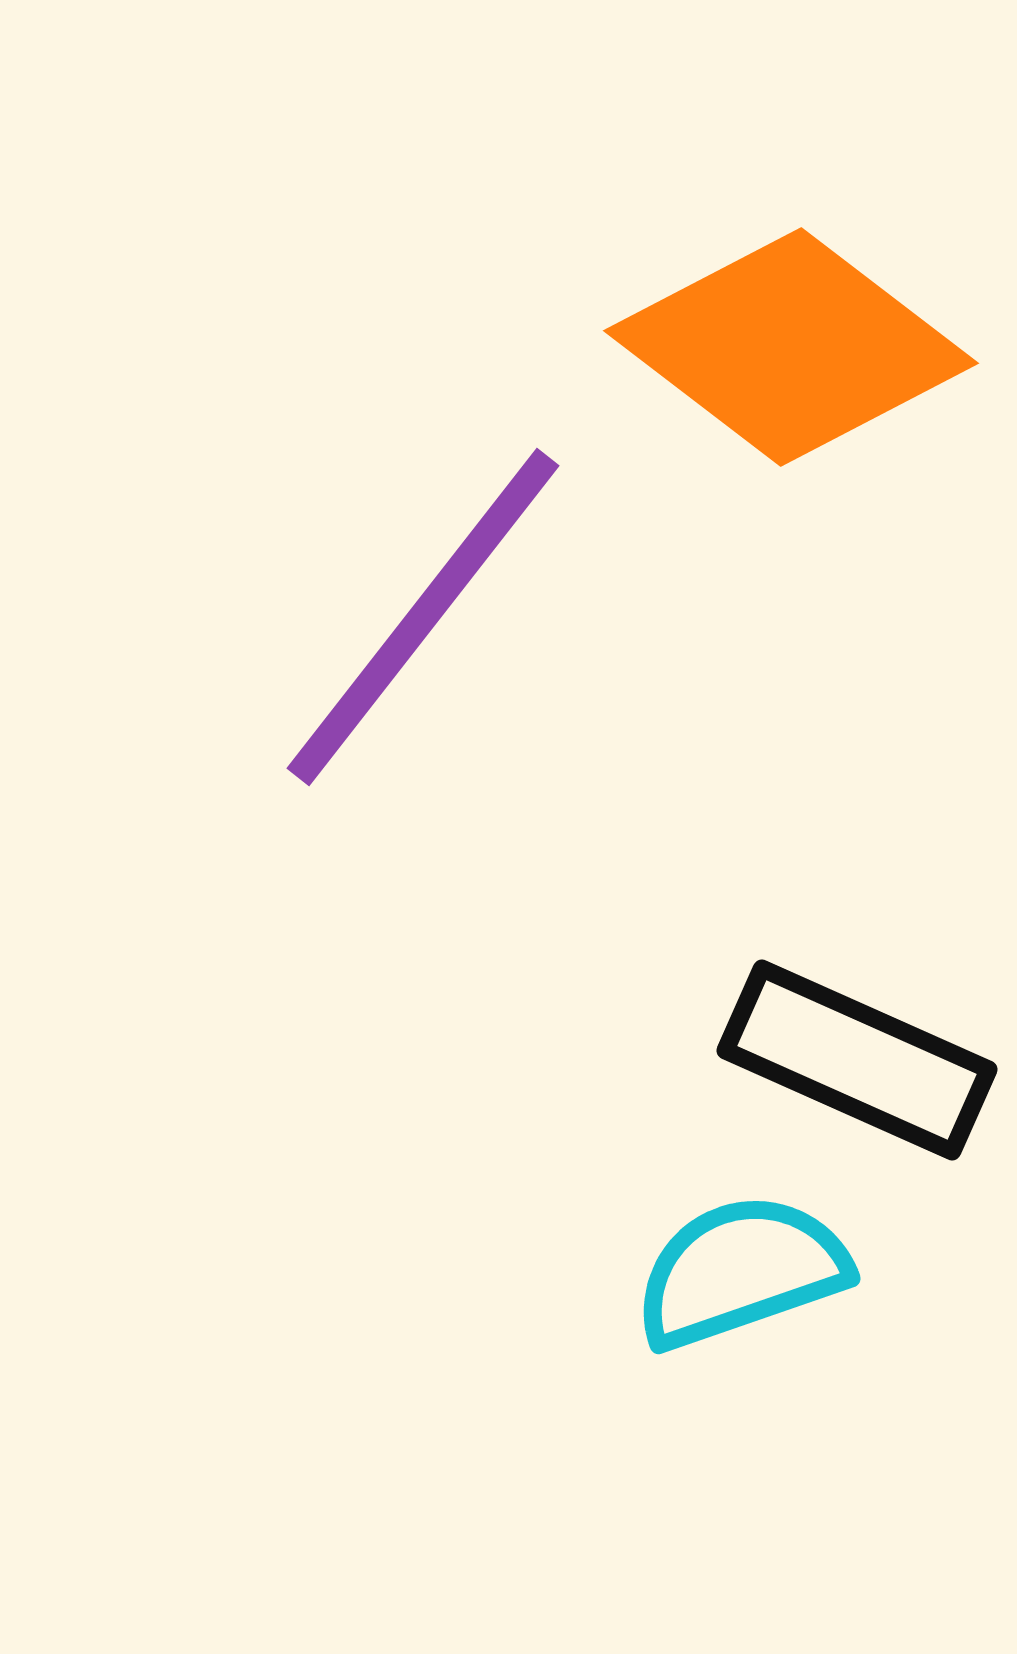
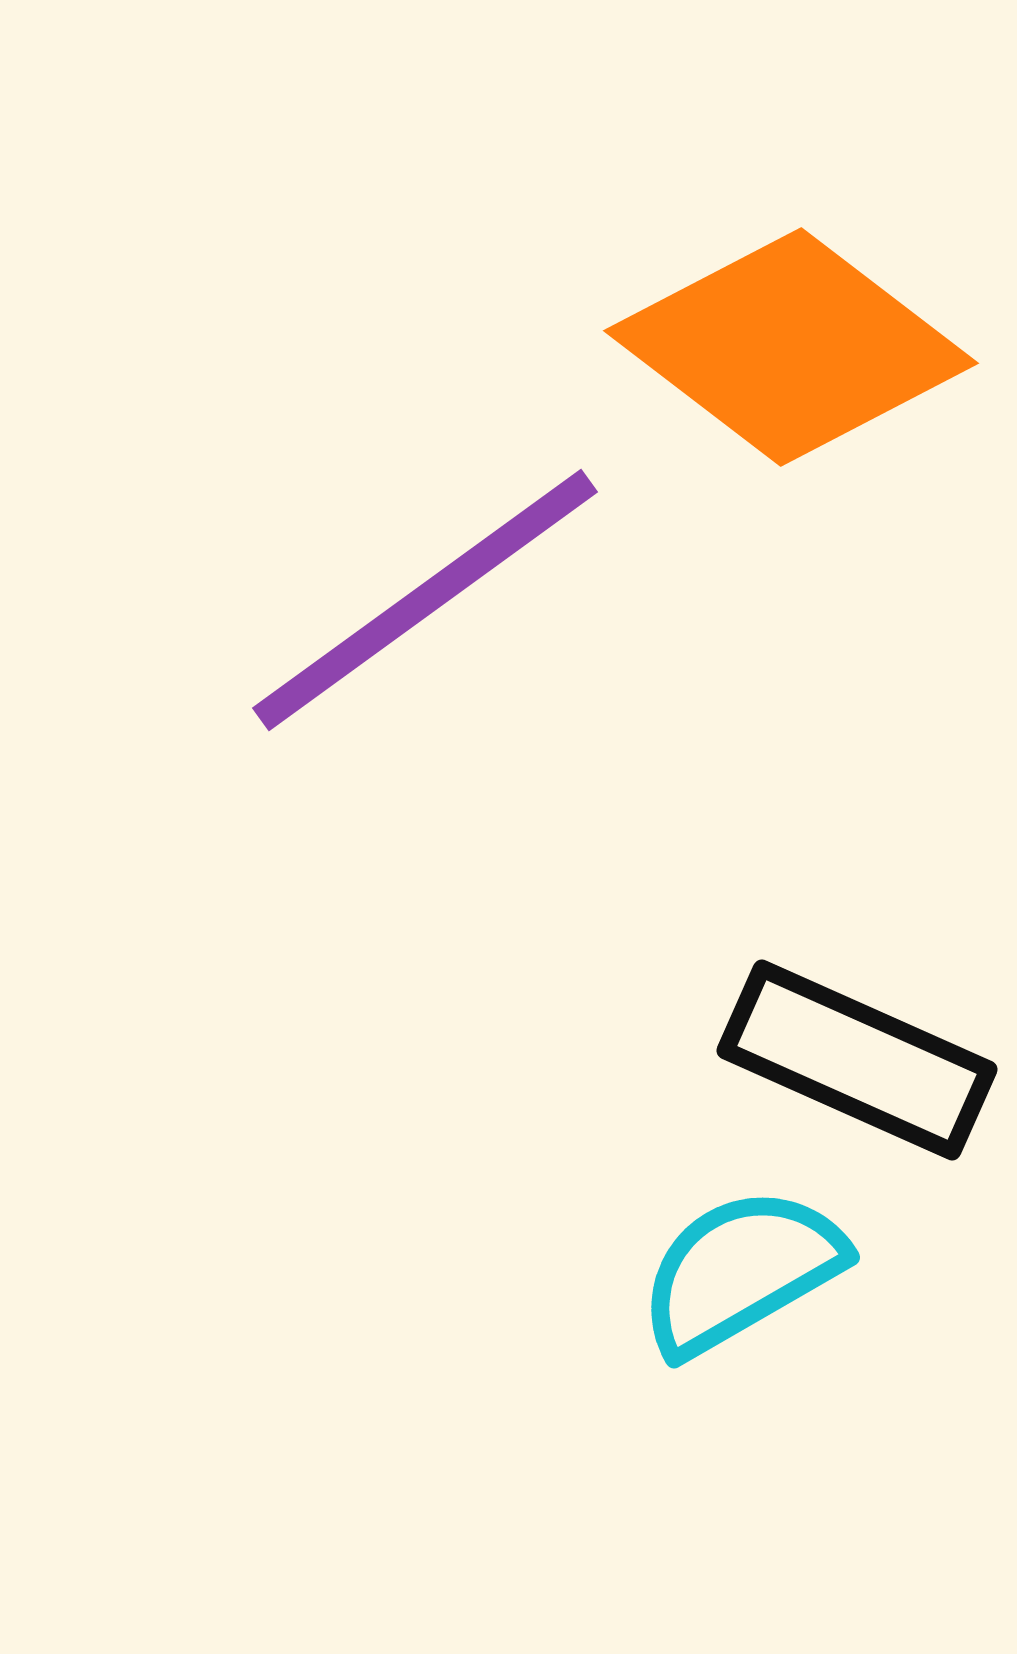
purple line: moved 2 px right, 17 px up; rotated 16 degrees clockwise
cyan semicircle: rotated 11 degrees counterclockwise
